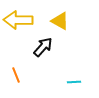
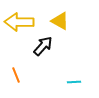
yellow arrow: moved 1 px right, 2 px down
black arrow: moved 1 px up
